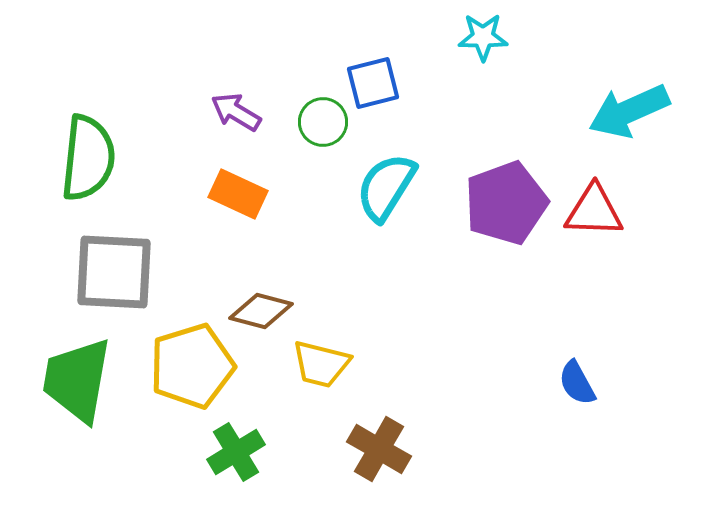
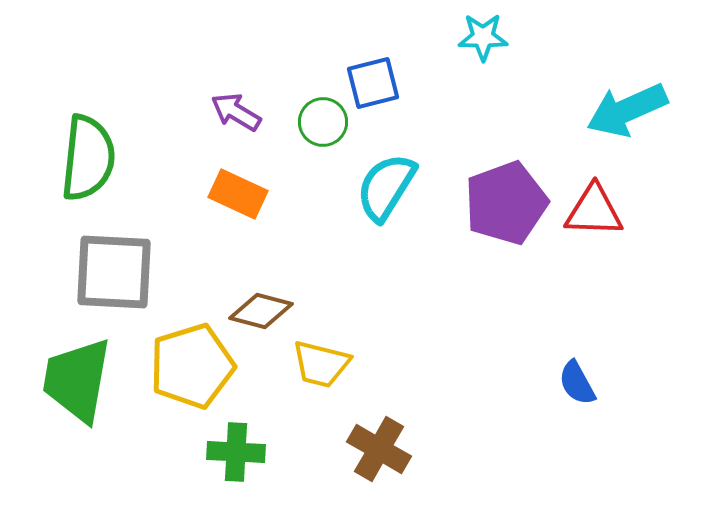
cyan arrow: moved 2 px left, 1 px up
green cross: rotated 34 degrees clockwise
